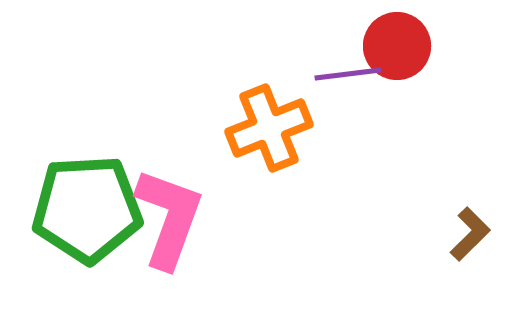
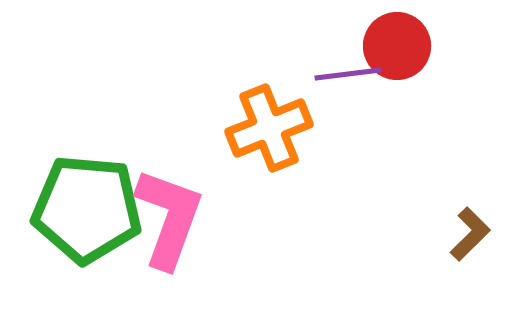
green pentagon: rotated 8 degrees clockwise
